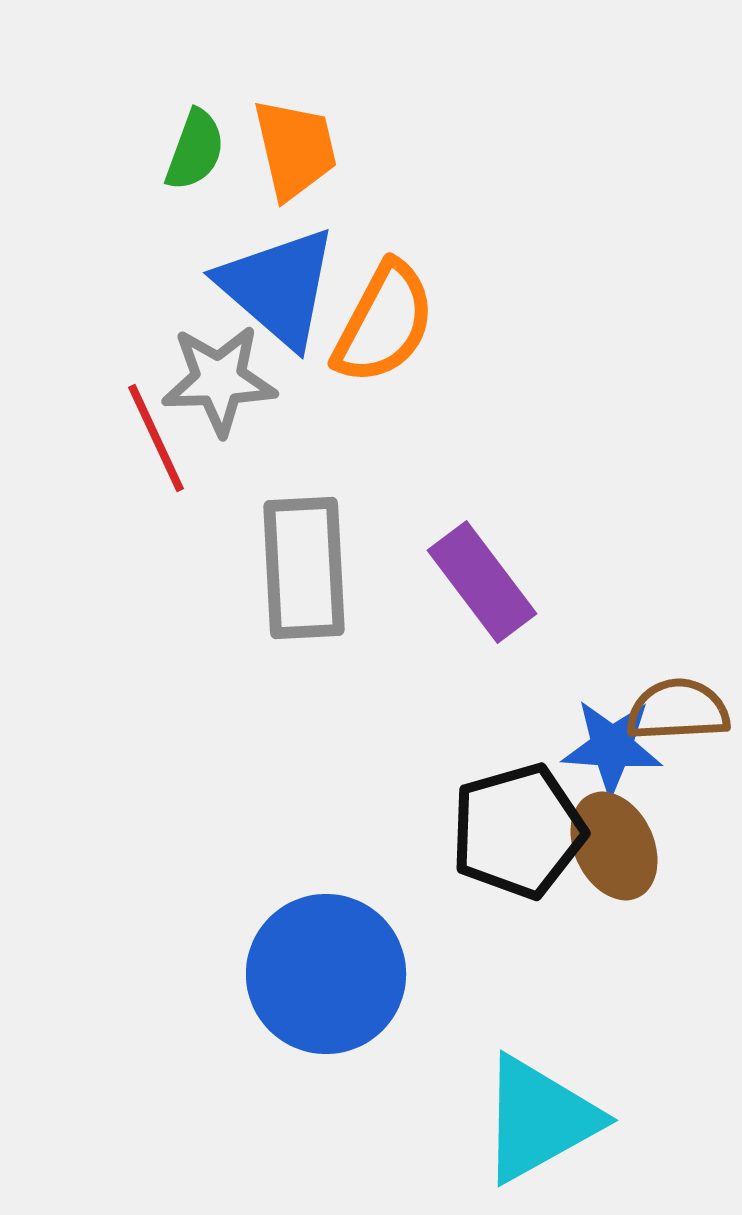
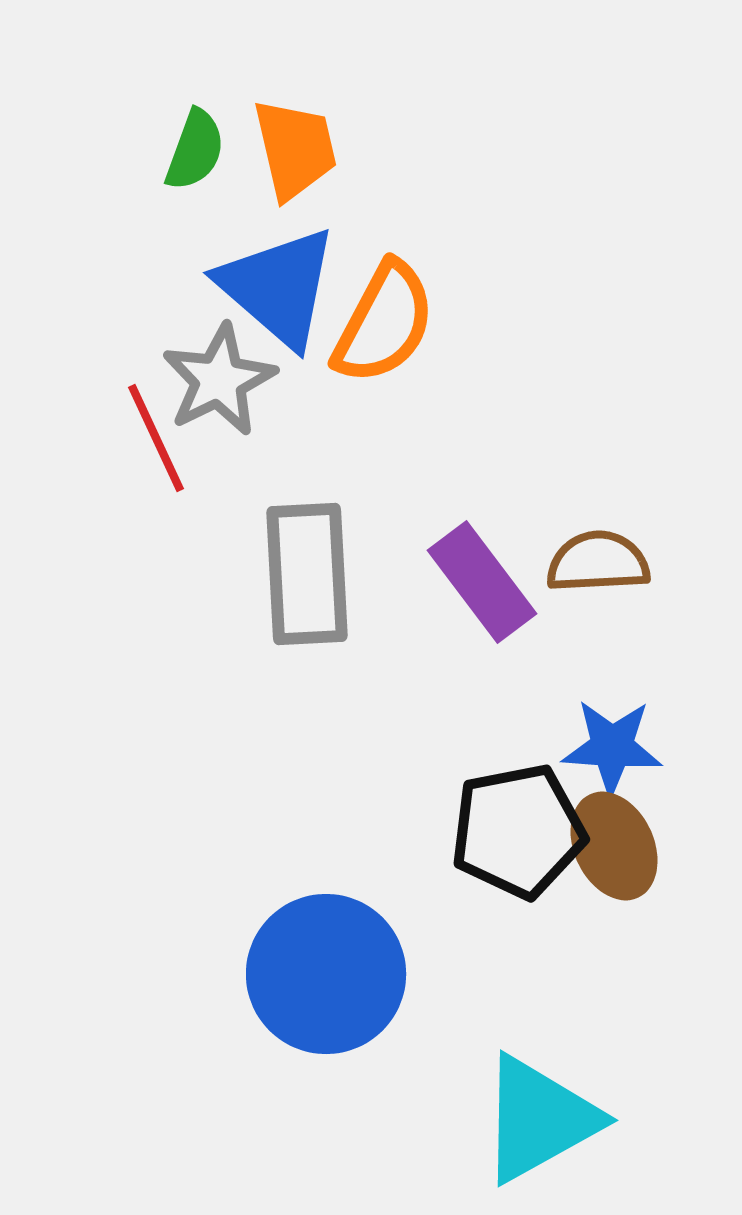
gray star: rotated 24 degrees counterclockwise
gray rectangle: moved 3 px right, 6 px down
brown semicircle: moved 80 px left, 148 px up
black pentagon: rotated 5 degrees clockwise
